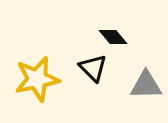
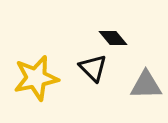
black diamond: moved 1 px down
yellow star: moved 1 px left, 1 px up
